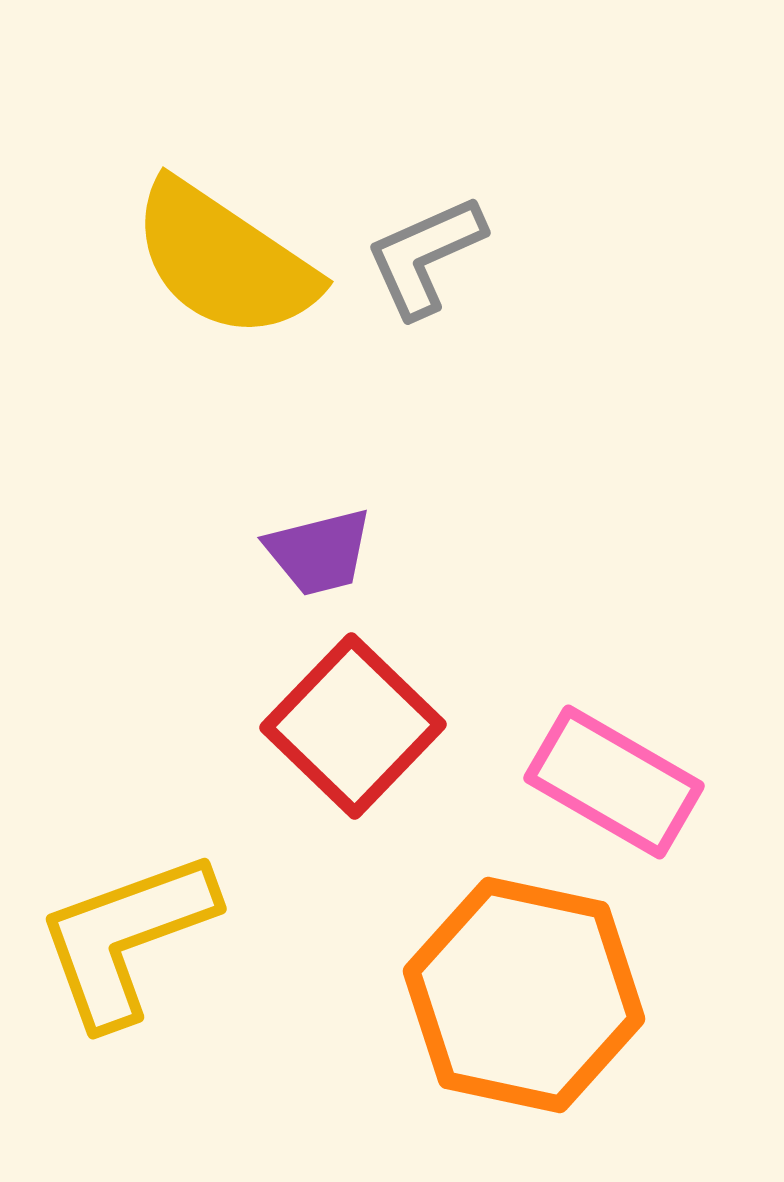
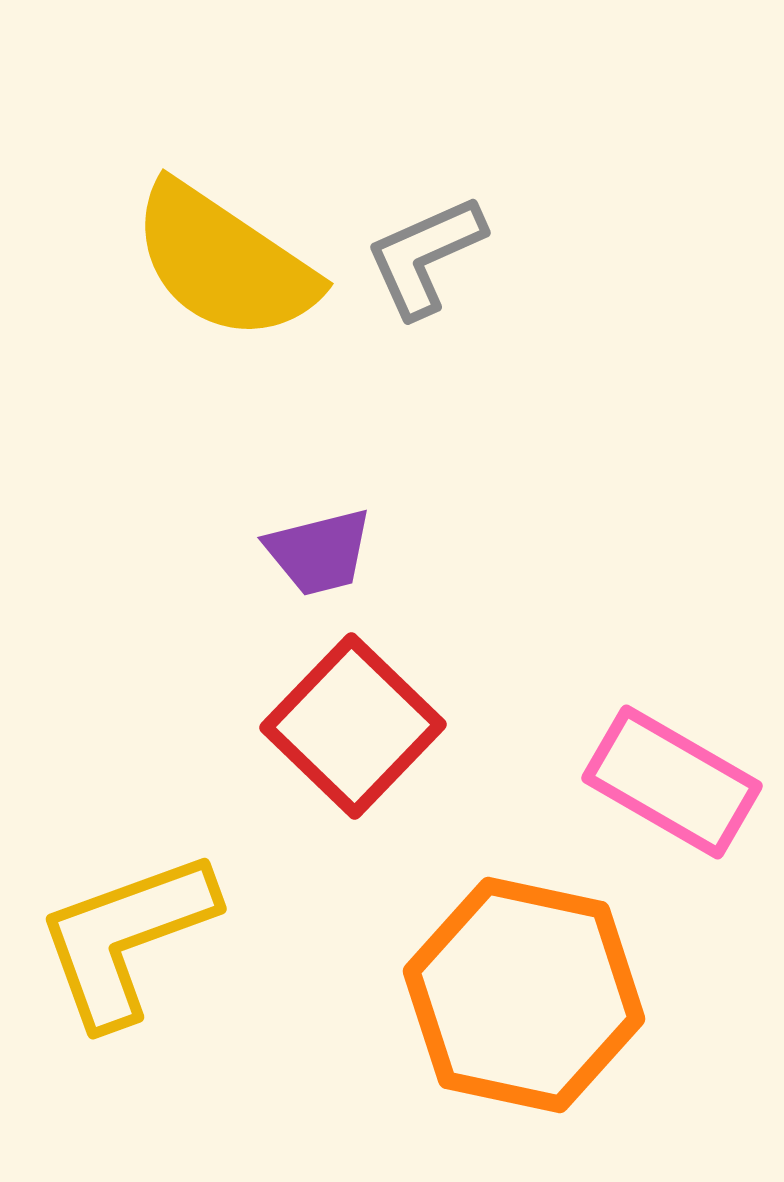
yellow semicircle: moved 2 px down
pink rectangle: moved 58 px right
